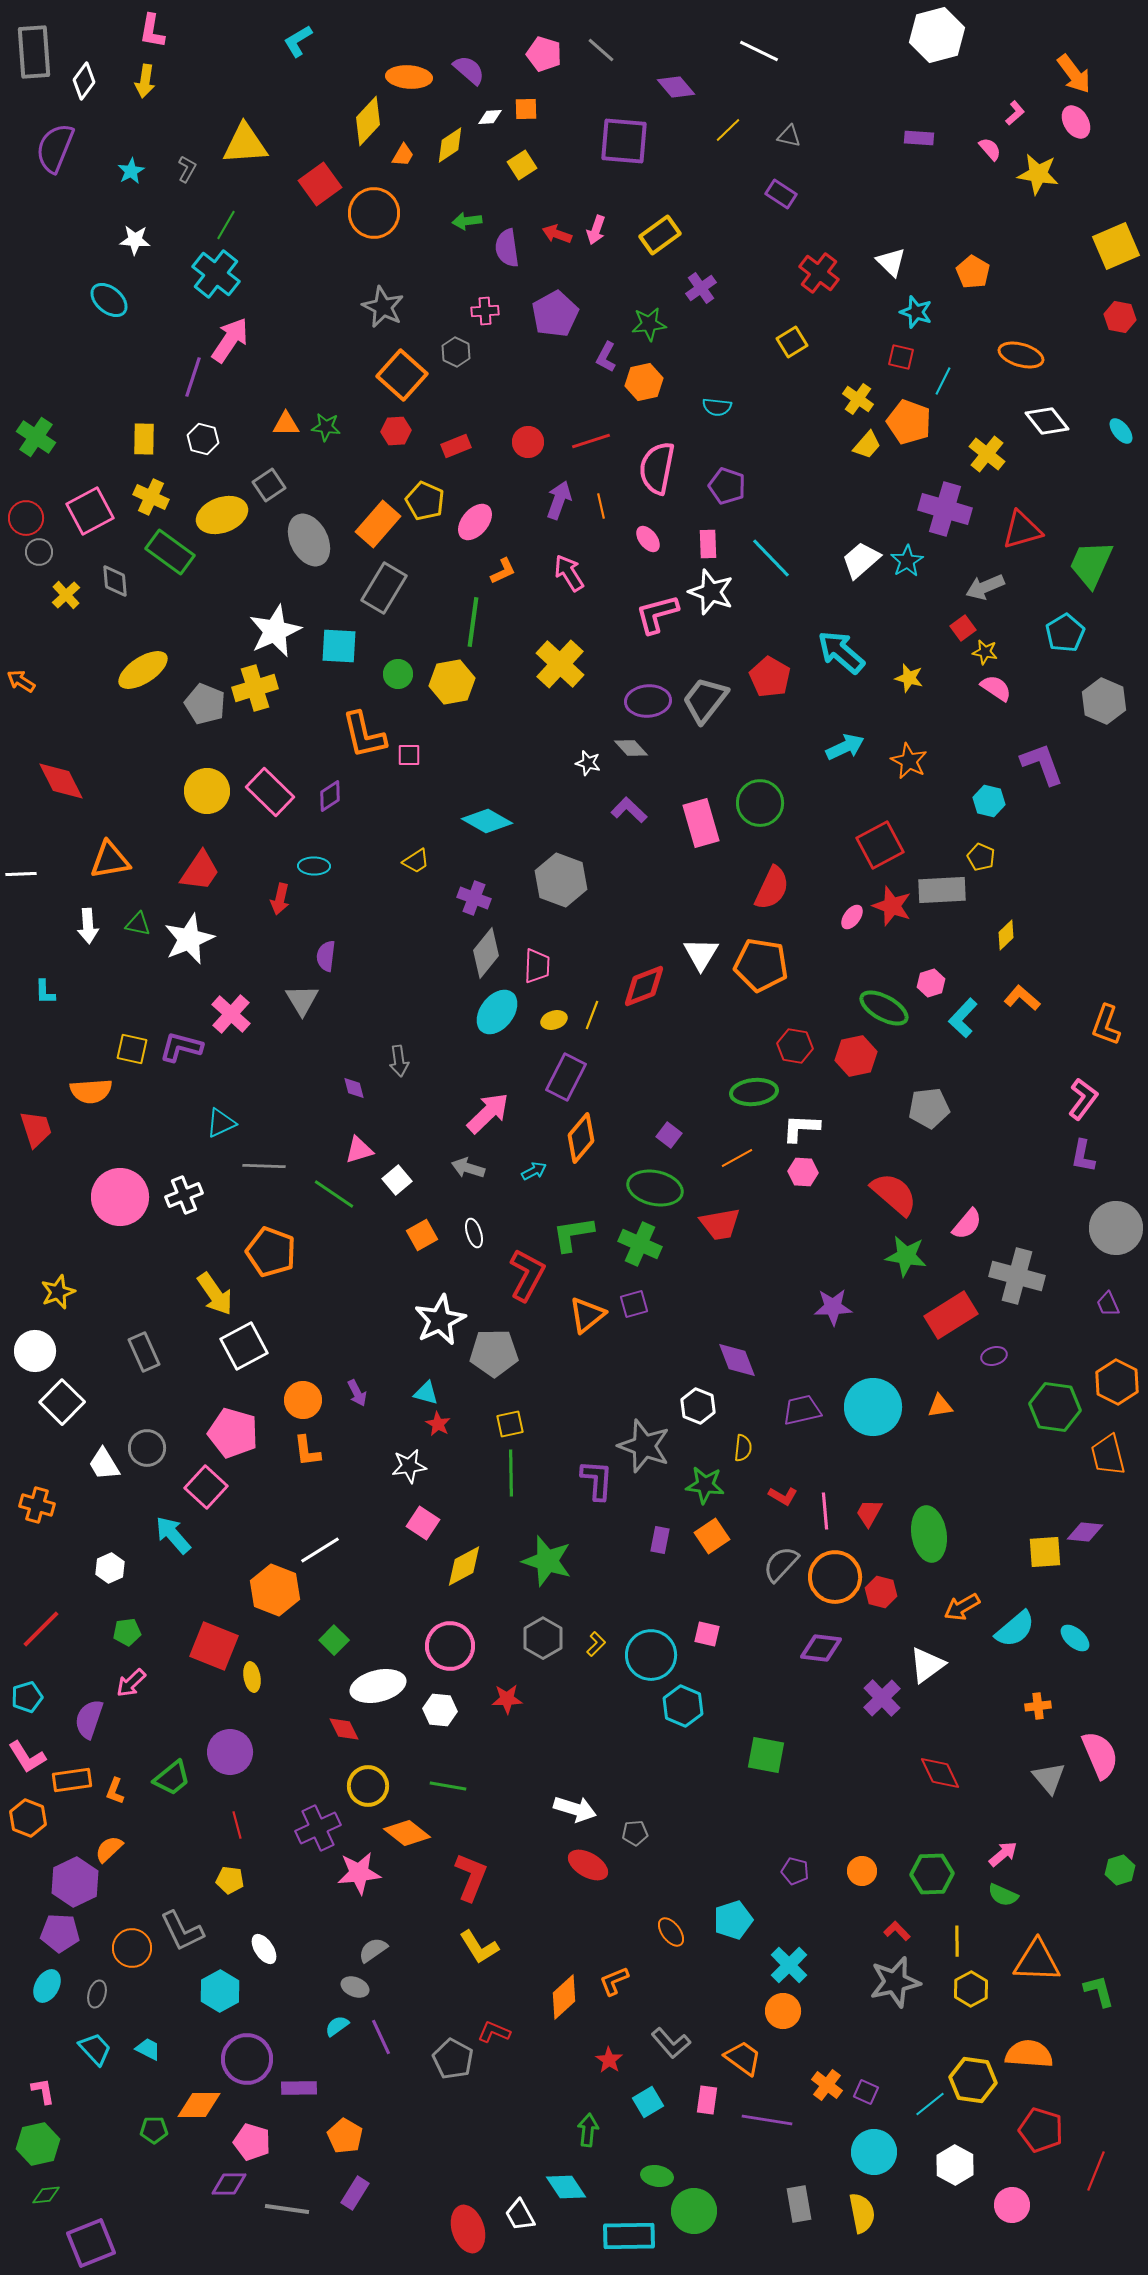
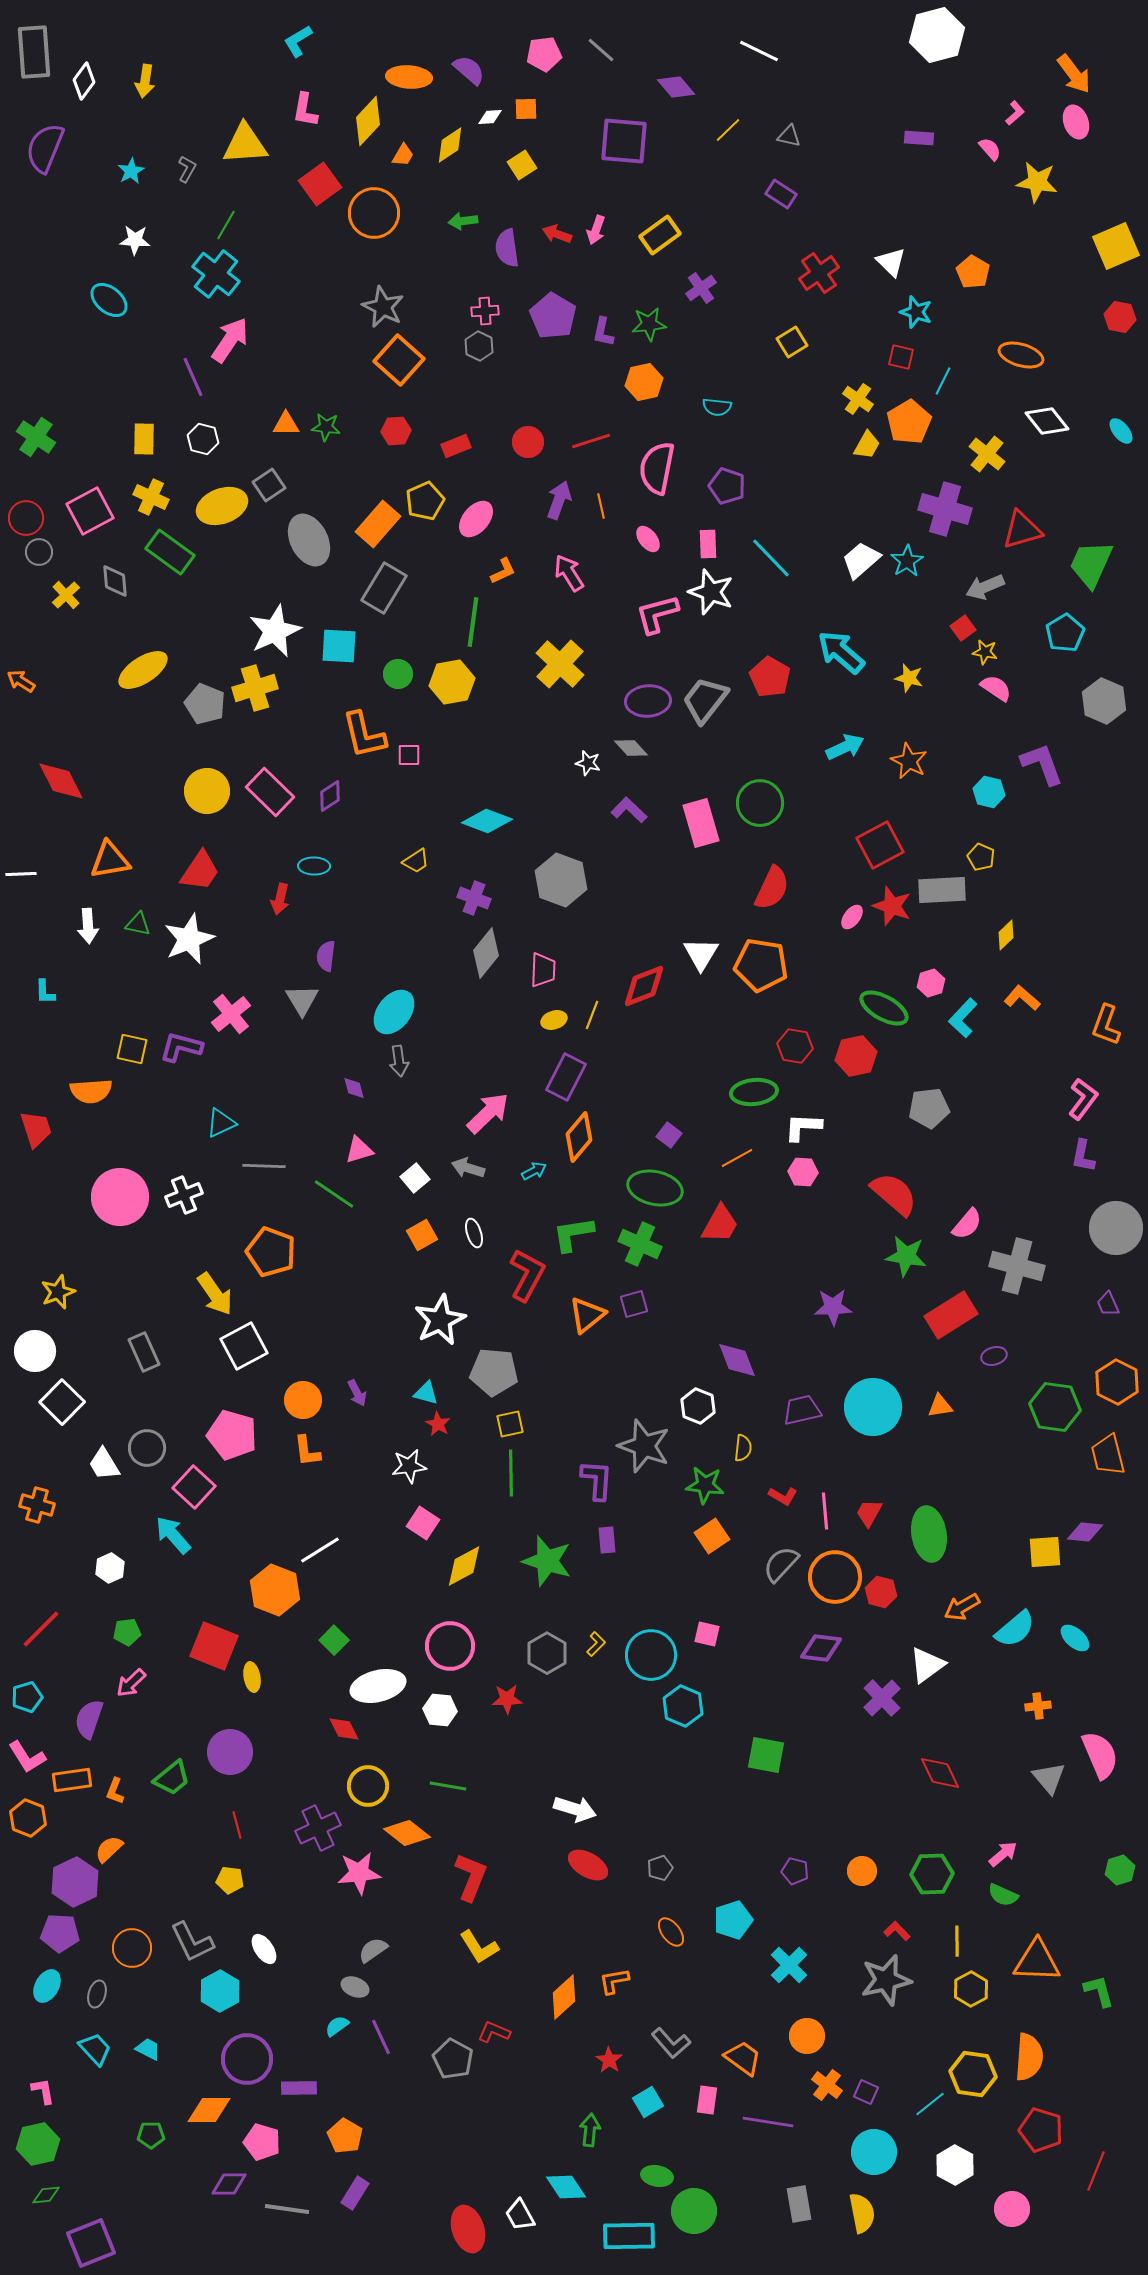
pink L-shape at (152, 31): moved 153 px right, 79 px down
pink pentagon at (544, 54): rotated 24 degrees counterclockwise
pink ellipse at (1076, 122): rotated 12 degrees clockwise
purple semicircle at (55, 148): moved 10 px left
yellow star at (1038, 174): moved 1 px left, 8 px down
green arrow at (467, 221): moved 4 px left
red cross at (819, 273): rotated 18 degrees clockwise
purple pentagon at (555, 314): moved 2 px left, 2 px down; rotated 12 degrees counterclockwise
gray hexagon at (456, 352): moved 23 px right, 6 px up
purple L-shape at (606, 357): moved 3 px left, 25 px up; rotated 16 degrees counterclockwise
orange square at (402, 375): moved 3 px left, 15 px up
purple line at (193, 377): rotated 42 degrees counterclockwise
orange pentagon at (909, 422): rotated 21 degrees clockwise
yellow trapezoid at (867, 445): rotated 12 degrees counterclockwise
yellow pentagon at (425, 501): rotated 24 degrees clockwise
yellow ellipse at (222, 515): moved 9 px up
pink ellipse at (475, 522): moved 1 px right, 3 px up
cyan hexagon at (989, 801): moved 9 px up
cyan diamond at (487, 821): rotated 9 degrees counterclockwise
pink trapezoid at (537, 966): moved 6 px right, 4 px down
cyan ellipse at (497, 1012): moved 103 px left
pink cross at (231, 1014): rotated 9 degrees clockwise
white L-shape at (801, 1128): moved 2 px right, 1 px up
orange diamond at (581, 1138): moved 2 px left, 1 px up
white square at (397, 1180): moved 18 px right, 2 px up
red trapezoid at (720, 1224): rotated 51 degrees counterclockwise
gray cross at (1017, 1276): moved 10 px up
gray pentagon at (494, 1353): moved 19 px down; rotated 6 degrees clockwise
pink pentagon at (233, 1433): moved 1 px left, 2 px down
pink square at (206, 1487): moved 12 px left
purple rectangle at (660, 1540): moved 53 px left; rotated 16 degrees counterclockwise
gray hexagon at (543, 1638): moved 4 px right, 15 px down
gray pentagon at (635, 1833): moved 25 px right, 35 px down; rotated 15 degrees counterclockwise
gray L-shape at (182, 1931): moved 10 px right, 11 px down
orange L-shape at (614, 1981): rotated 12 degrees clockwise
gray star at (895, 1982): moved 9 px left, 2 px up
orange circle at (783, 2011): moved 24 px right, 25 px down
orange semicircle at (1029, 2054): moved 3 px down; rotated 90 degrees clockwise
yellow hexagon at (973, 2080): moved 6 px up
orange diamond at (199, 2105): moved 10 px right, 5 px down
purple line at (767, 2120): moved 1 px right, 2 px down
green pentagon at (154, 2130): moved 3 px left, 5 px down
green arrow at (588, 2130): moved 2 px right
pink pentagon at (252, 2142): moved 10 px right
pink circle at (1012, 2205): moved 4 px down
